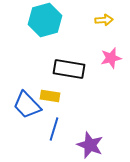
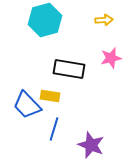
purple star: moved 1 px right
